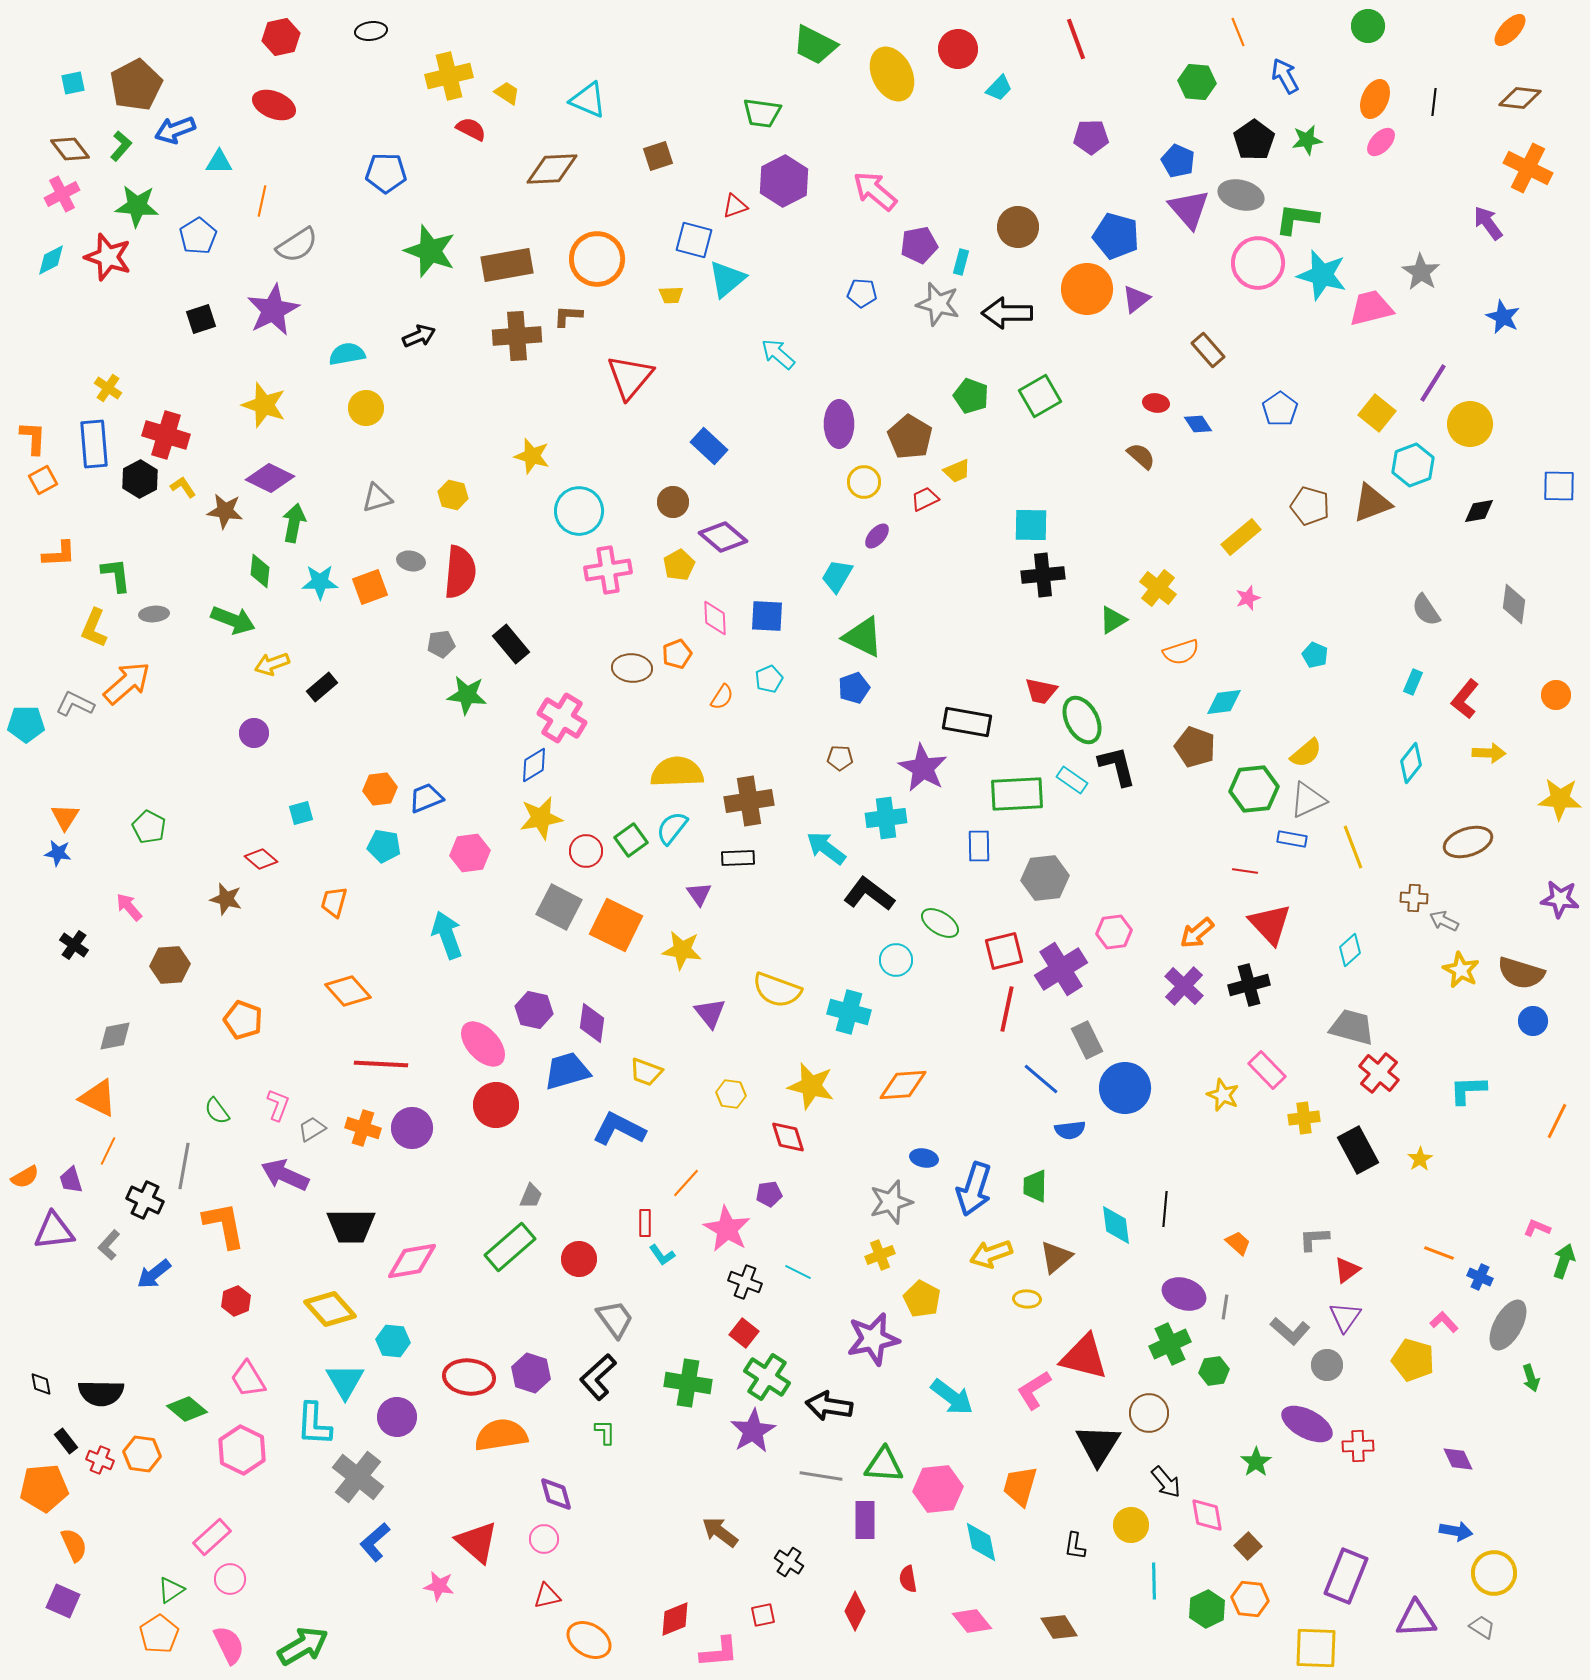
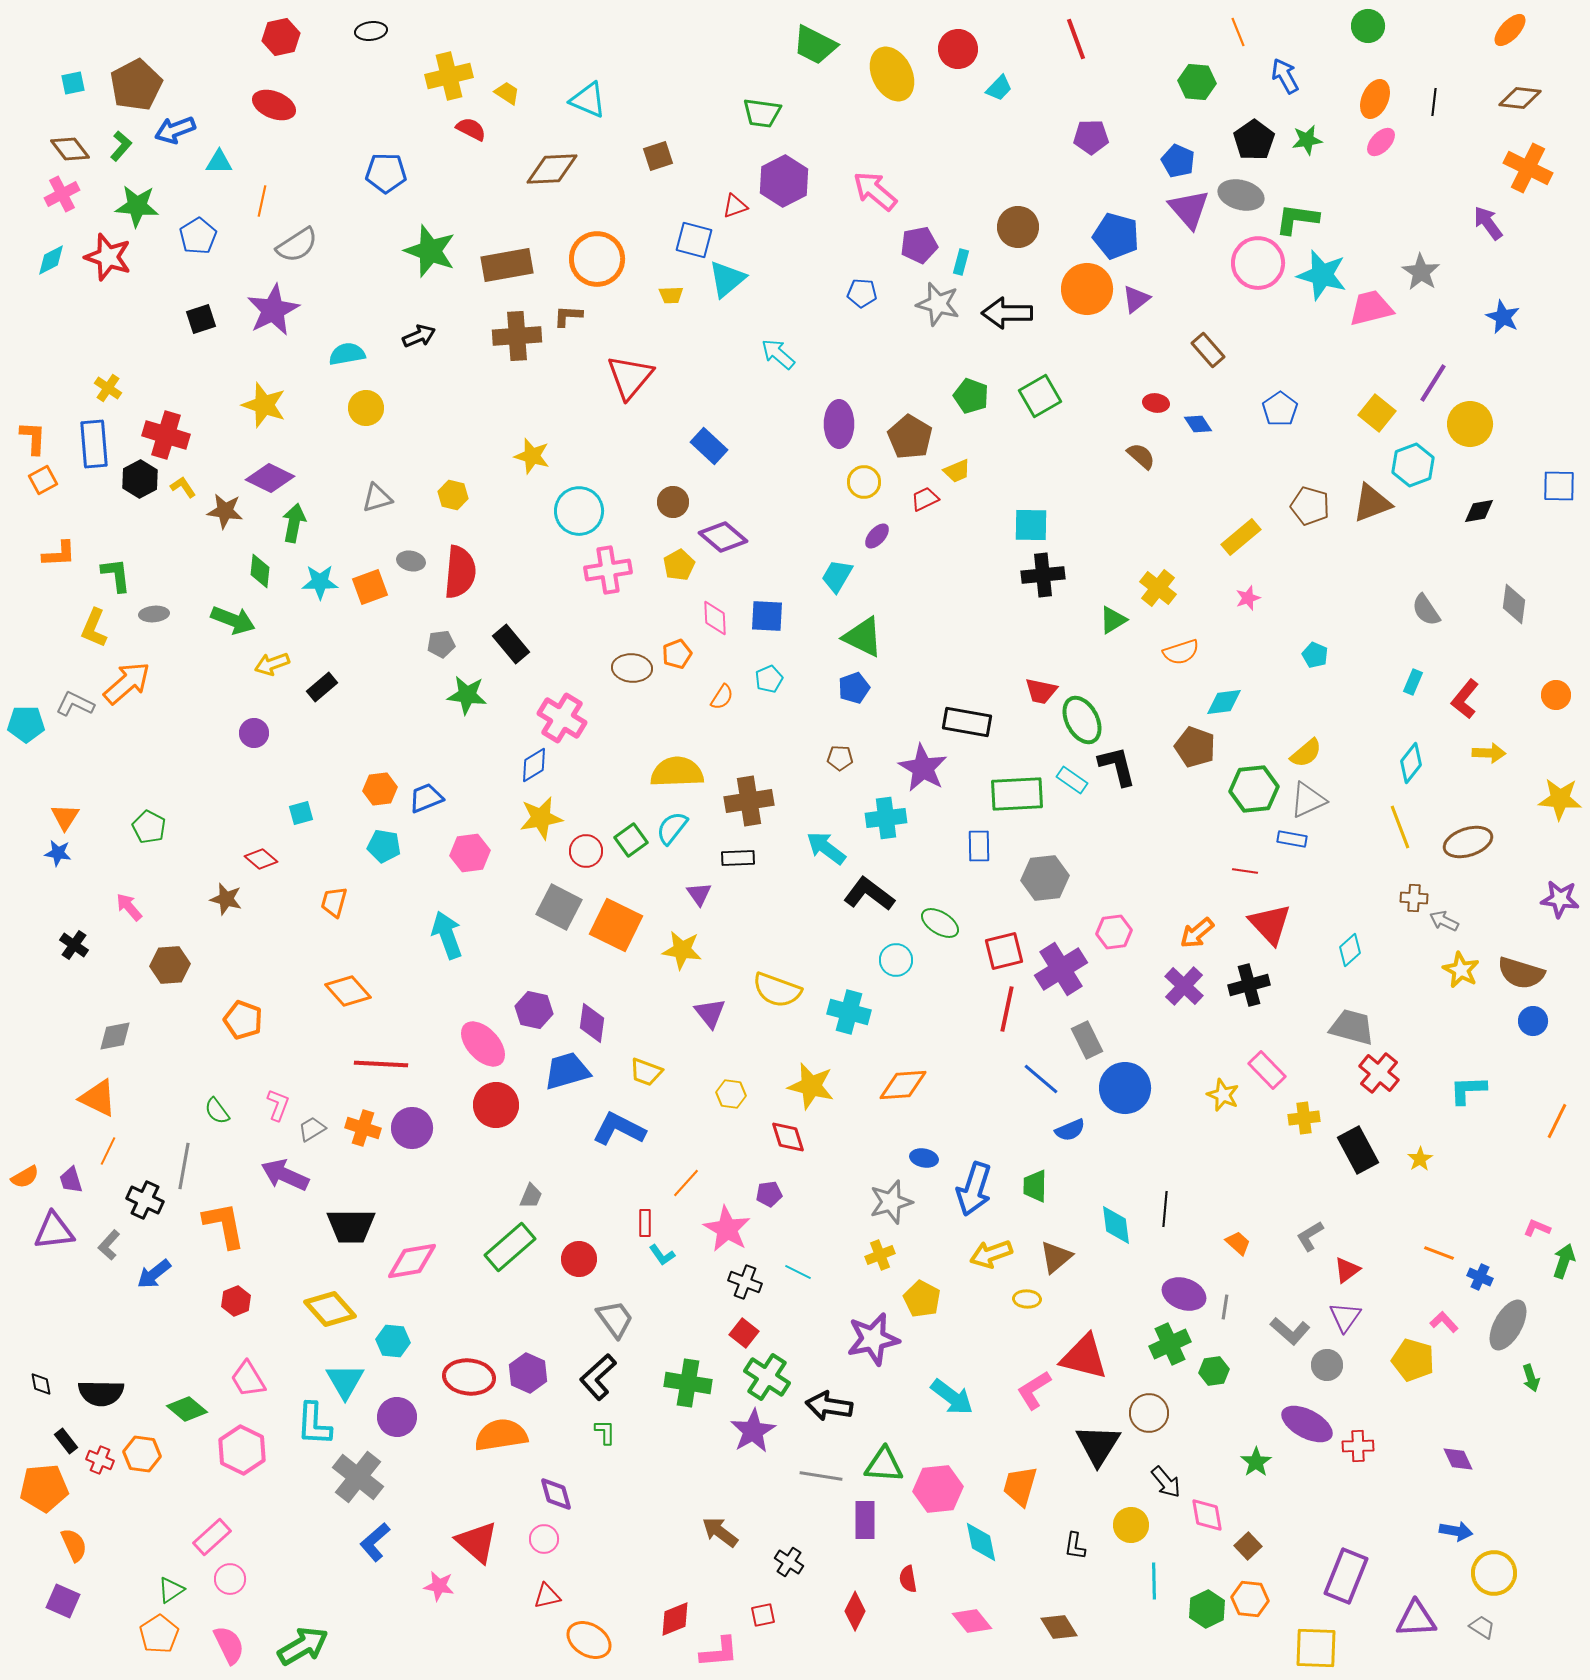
yellow line at (1353, 847): moved 47 px right, 20 px up
blue semicircle at (1070, 1130): rotated 16 degrees counterclockwise
gray L-shape at (1314, 1239): moved 4 px left, 3 px up; rotated 28 degrees counterclockwise
purple hexagon at (531, 1373): moved 3 px left; rotated 6 degrees clockwise
